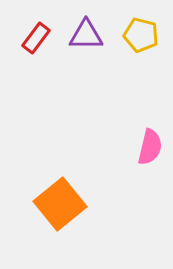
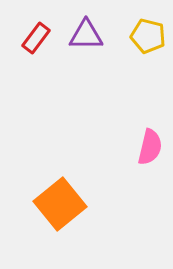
yellow pentagon: moved 7 px right, 1 px down
